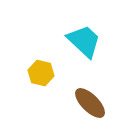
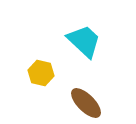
brown ellipse: moved 4 px left
